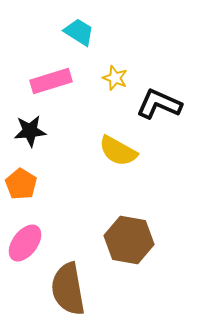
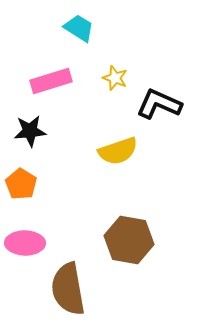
cyan trapezoid: moved 4 px up
yellow semicircle: rotated 48 degrees counterclockwise
pink ellipse: rotated 54 degrees clockwise
